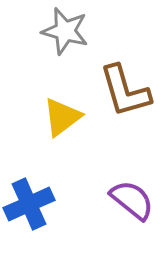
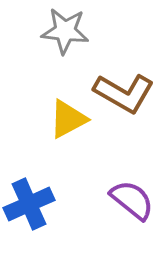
gray star: rotated 9 degrees counterclockwise
brown L-shape: moved 1 px left, 2 px down; rotated 44 degrees counterclockwise
yellow triangle: moved 6 px right, 2 px down; rotated 9 degrees clockwise
